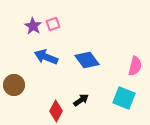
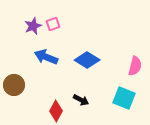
purple star: rotated 18 degrees clockwise
blue diamond: rotated 20 degrees counterclockwise
black arrow: rotated 63 degrees clockwise
